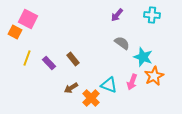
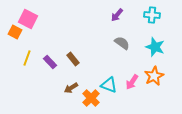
cyan star: moved 12 px right, 10 px up
purple rectangle: moved 1 px right, 1 px up
pink arrow: rotated 14 degrees clockwise
